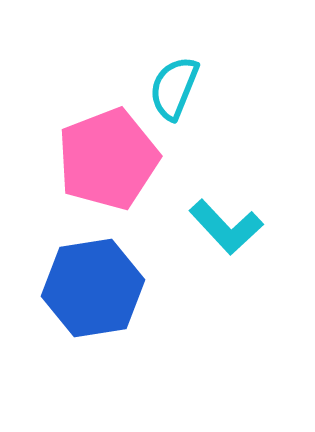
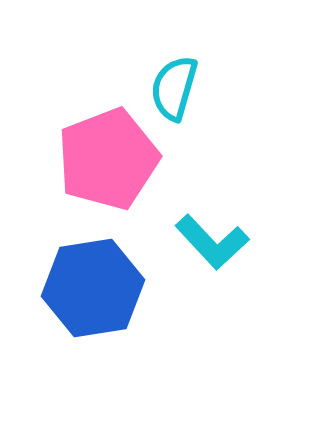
cyan semicircle: rotated 6 degrees counterclockwise
cyan L-shape: moved 14 px left, 15 px down
